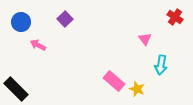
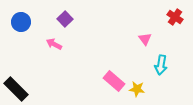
pink arrow: moved 16 px right, 1 px up
yellow star: rotated 14 degrees counterclockwise
